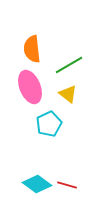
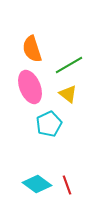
orange semicircle: rotated 12 degrees counterclockwise
red line: rotated 54 degrees clockwise
